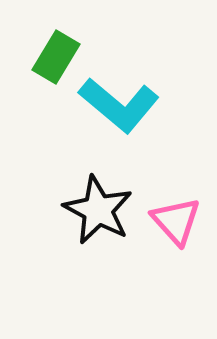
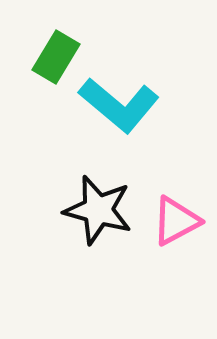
black star: rotated 12 degrees counterclockwise
pink triangle: rotated 44 degrees clockwise
